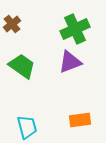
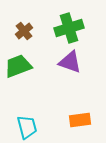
brown cross: moved 12 px right, 7 px down
green cross: moved 6 px left, 1 px up; rotated 8 degrees clockwise
purple triangle: rotated 40 degrees clockwise
green trapezoid: moved 4 px left; rotated 56 degrees counterclockwise
